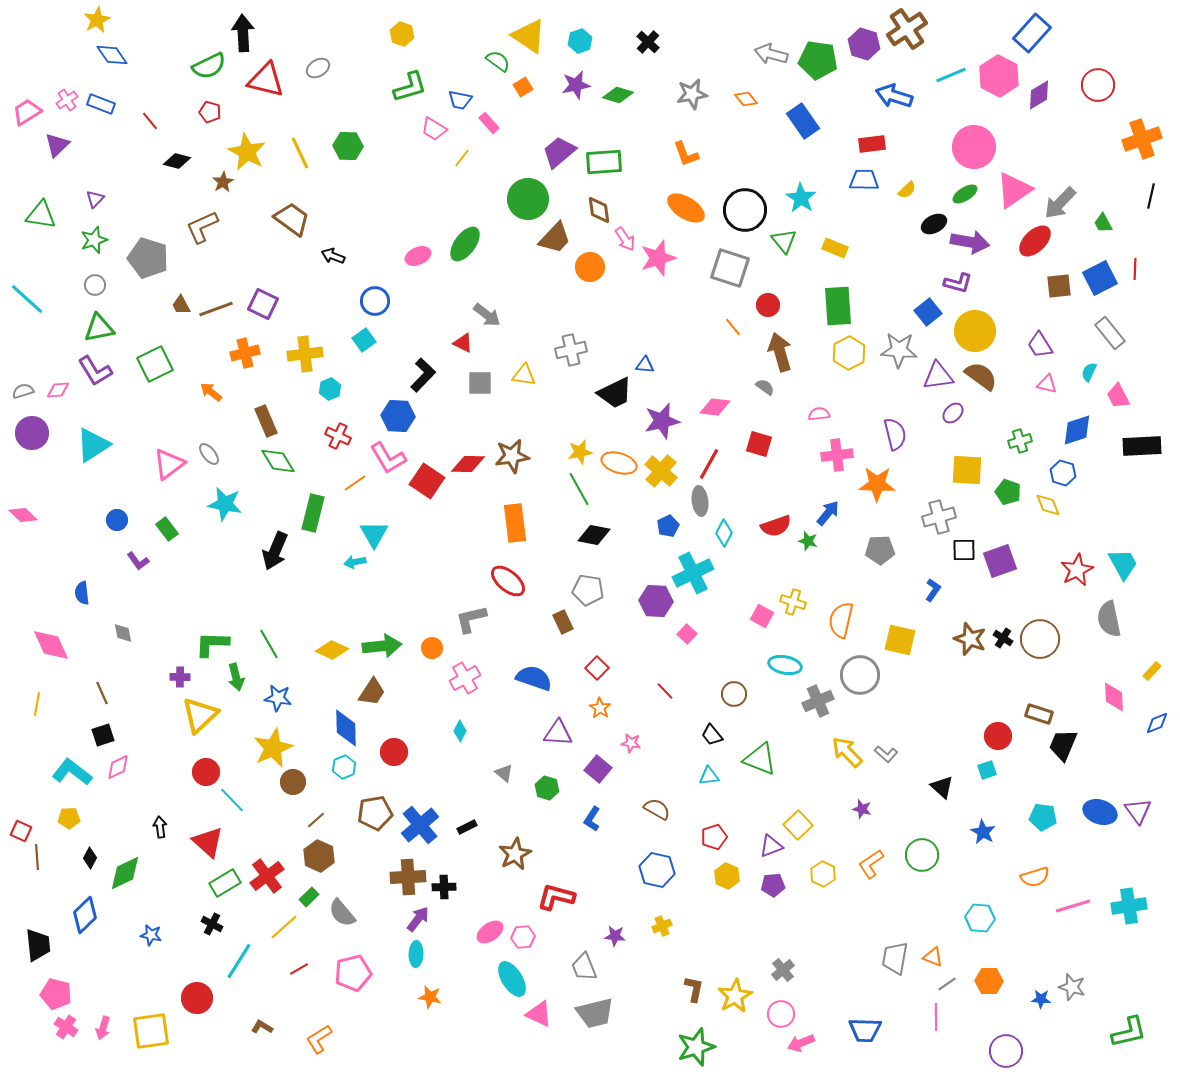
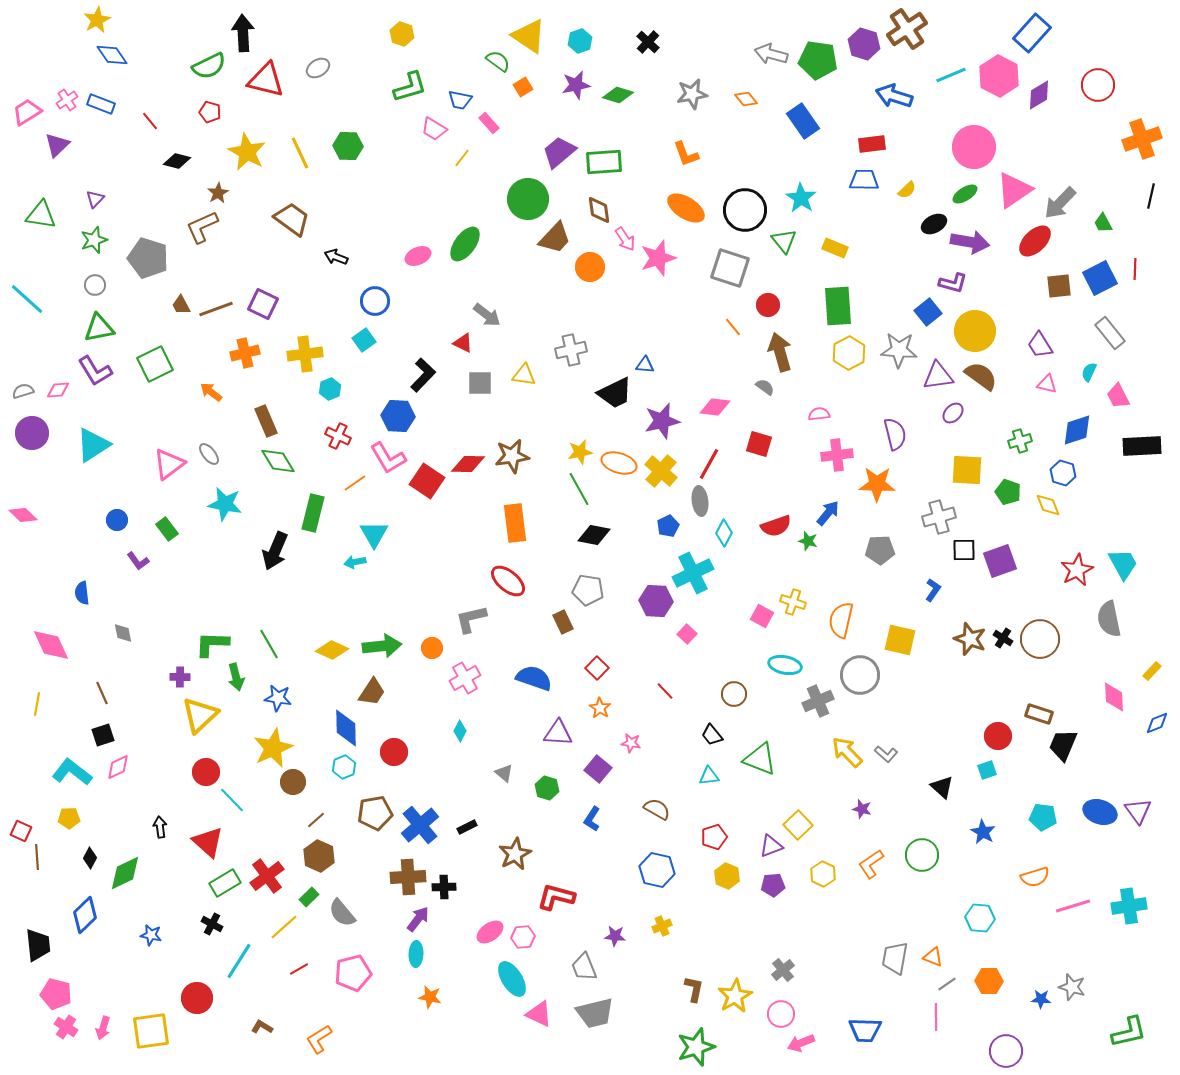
brown star at (223, 182): moved 5 px left, 11 px down
black arrow at (333, 256): moved 3 px right, 1 px down
purple L-shape at (958, 283): moved 5 px left
